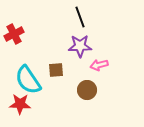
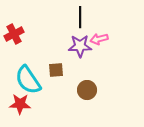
black line: rotated 20 degrees clockwise
pink arrow: moved 26 px up
